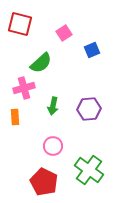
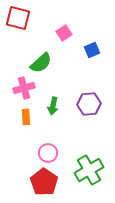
red square: moved 2 px left, 6 px up
purple hexagon: moved 5 px up
orange rectangle: moved 11 px right
pink circle: moved 5 px left, 7 px down
green cross: rotated 24 degrees clockwise
red pentagon: rotated 8 degrees clockwise
